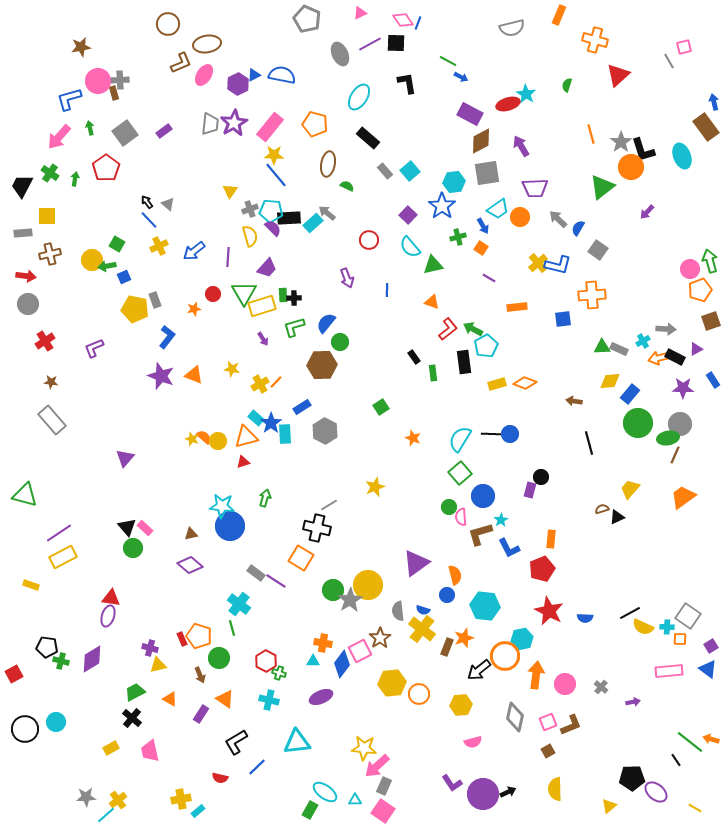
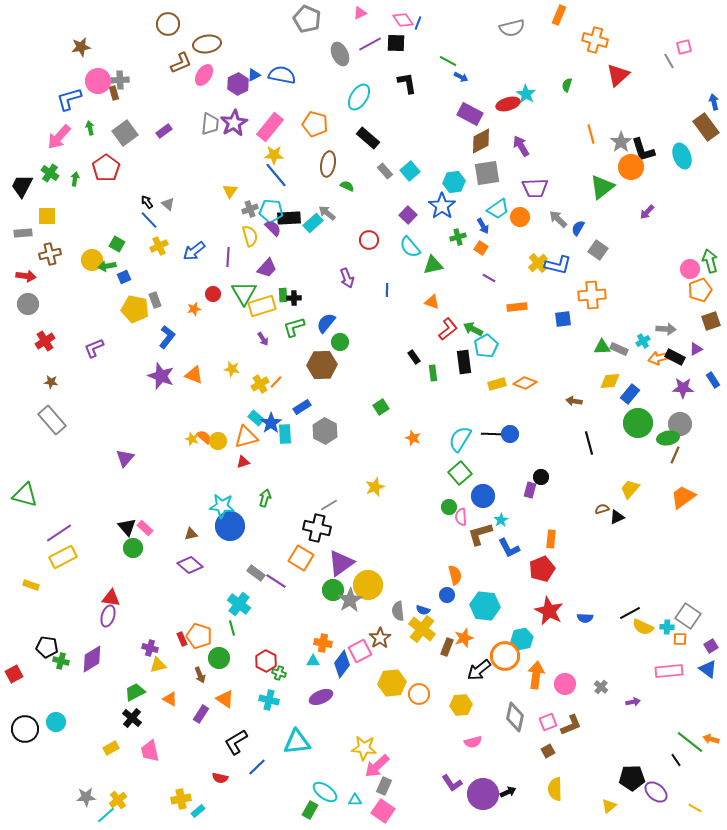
purple triangle at (416, 563): moved 75 px left
